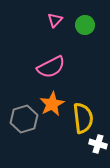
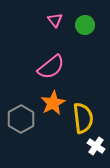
pink triangle: rotated 21 degrees counterclockwise
pink semicircle: rotated 12 degrees counterclockwise
orange star: moved 1 px right, 1 px up
gray hexagon: moved 3 px left; rotated 12 degrees counterclockwise
white cross: moved 2 px left, 2 px down; rotated 18 degrees clockwise
